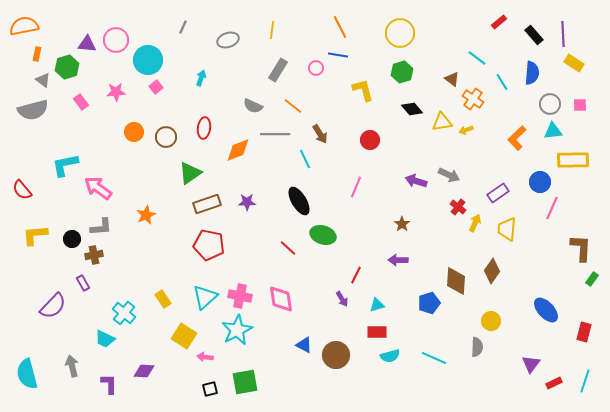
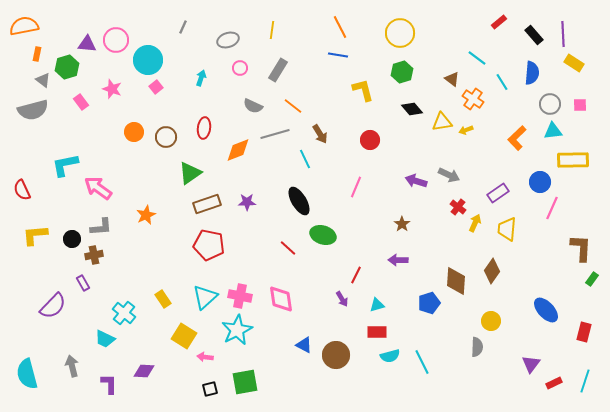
pink circle at (316, 68): moved 76 px left
pink star at (116, 92): moved 4 px left, 3 px up; rotated 24 degrees clockwise
gray line at (275, 134): rotated 16 degrees counterclockwise
red semicircle at (22, 190): rotated 15 degrees clockwise
cyan line at (434, 358): moved 12 px left, 4 px down; rotated 40 degrees clockwise
